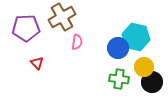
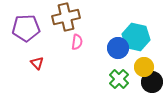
brown cross: moved 4 px right; rotated 16 degrees clockwise
green cross: rotated 36 degrees clockwise
